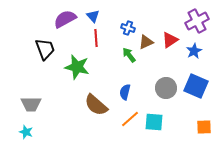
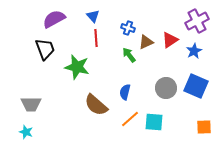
purple semicircle: moved 11 px left
